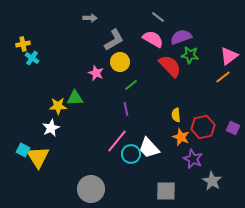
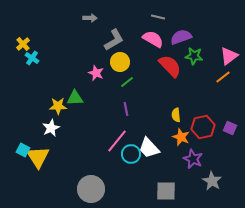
gray line: rotated 24 degrees counterclockwise
yellow cross: rotated 32 degrees counterclockwise
green star: moved 4 px right, 1 px down
green line: moved 4 px left, 3 px up
purple square: moved 3 px left
